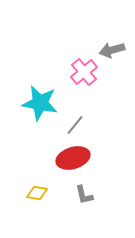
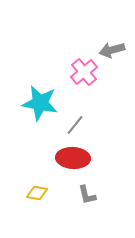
red ellipse: rotated 20 degrees clockwise
gray L-shape: moved 3 px right
